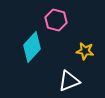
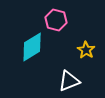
cyan diamond: rotated 16 degrees clockwise
yellow star: moved 1 px right, 1 px up; rotated 24 degrees clockwise
